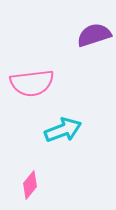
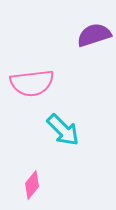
cyan arrow: rotated 66 degrees clockwise
pink diamond: moved 2 px right
